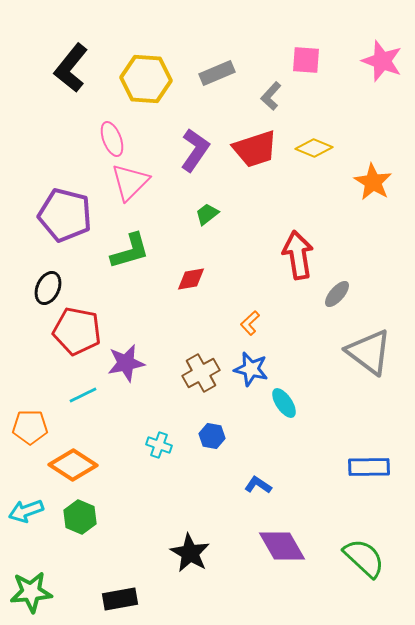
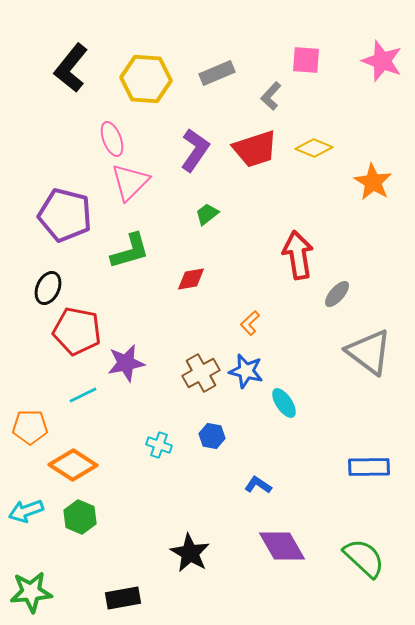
blue star: moved 5 px left, 2 px down
black rectangle: moved 3 px right, 1 px up
